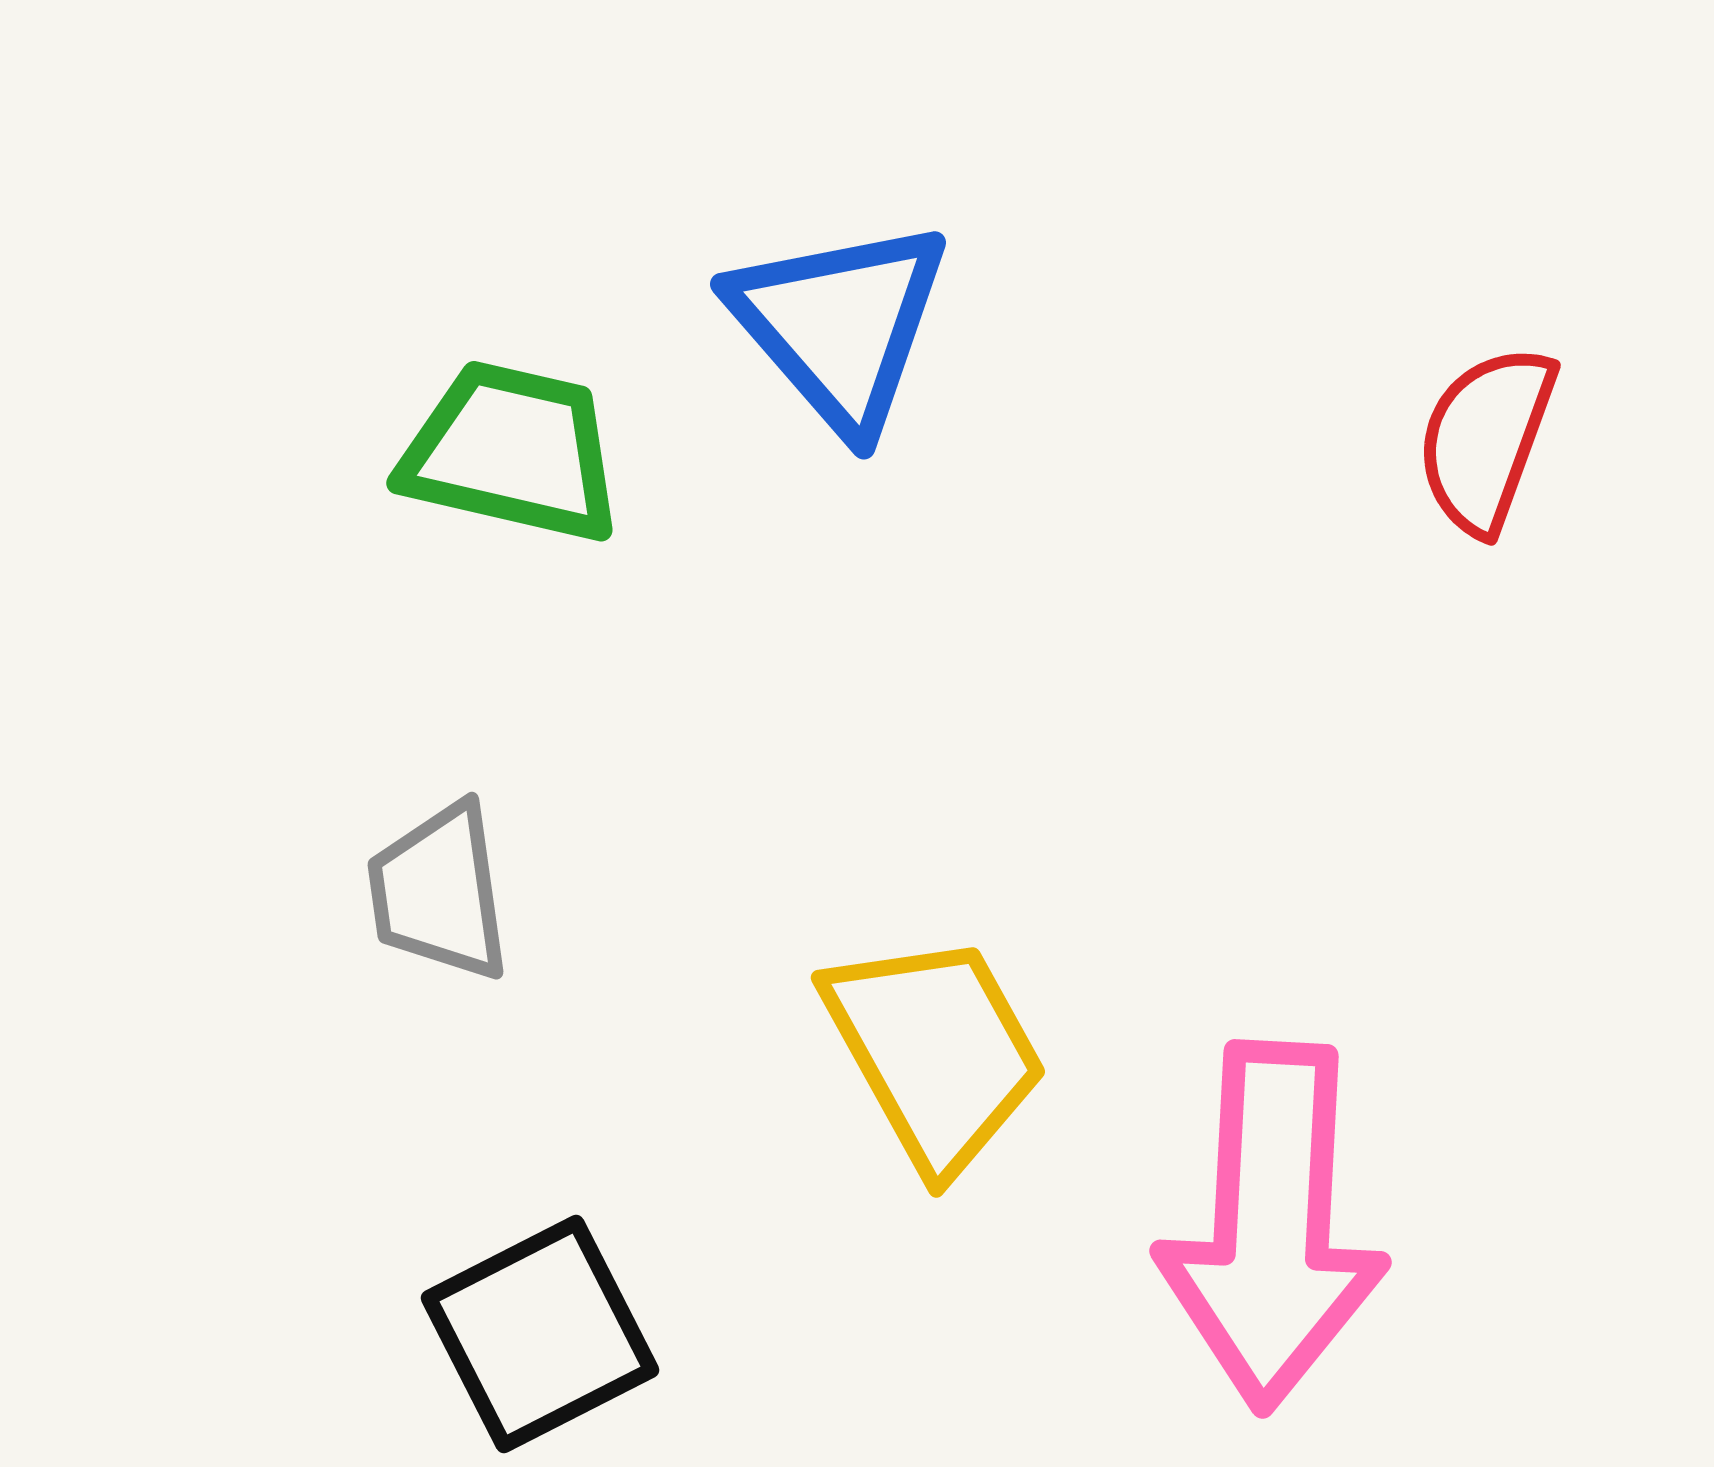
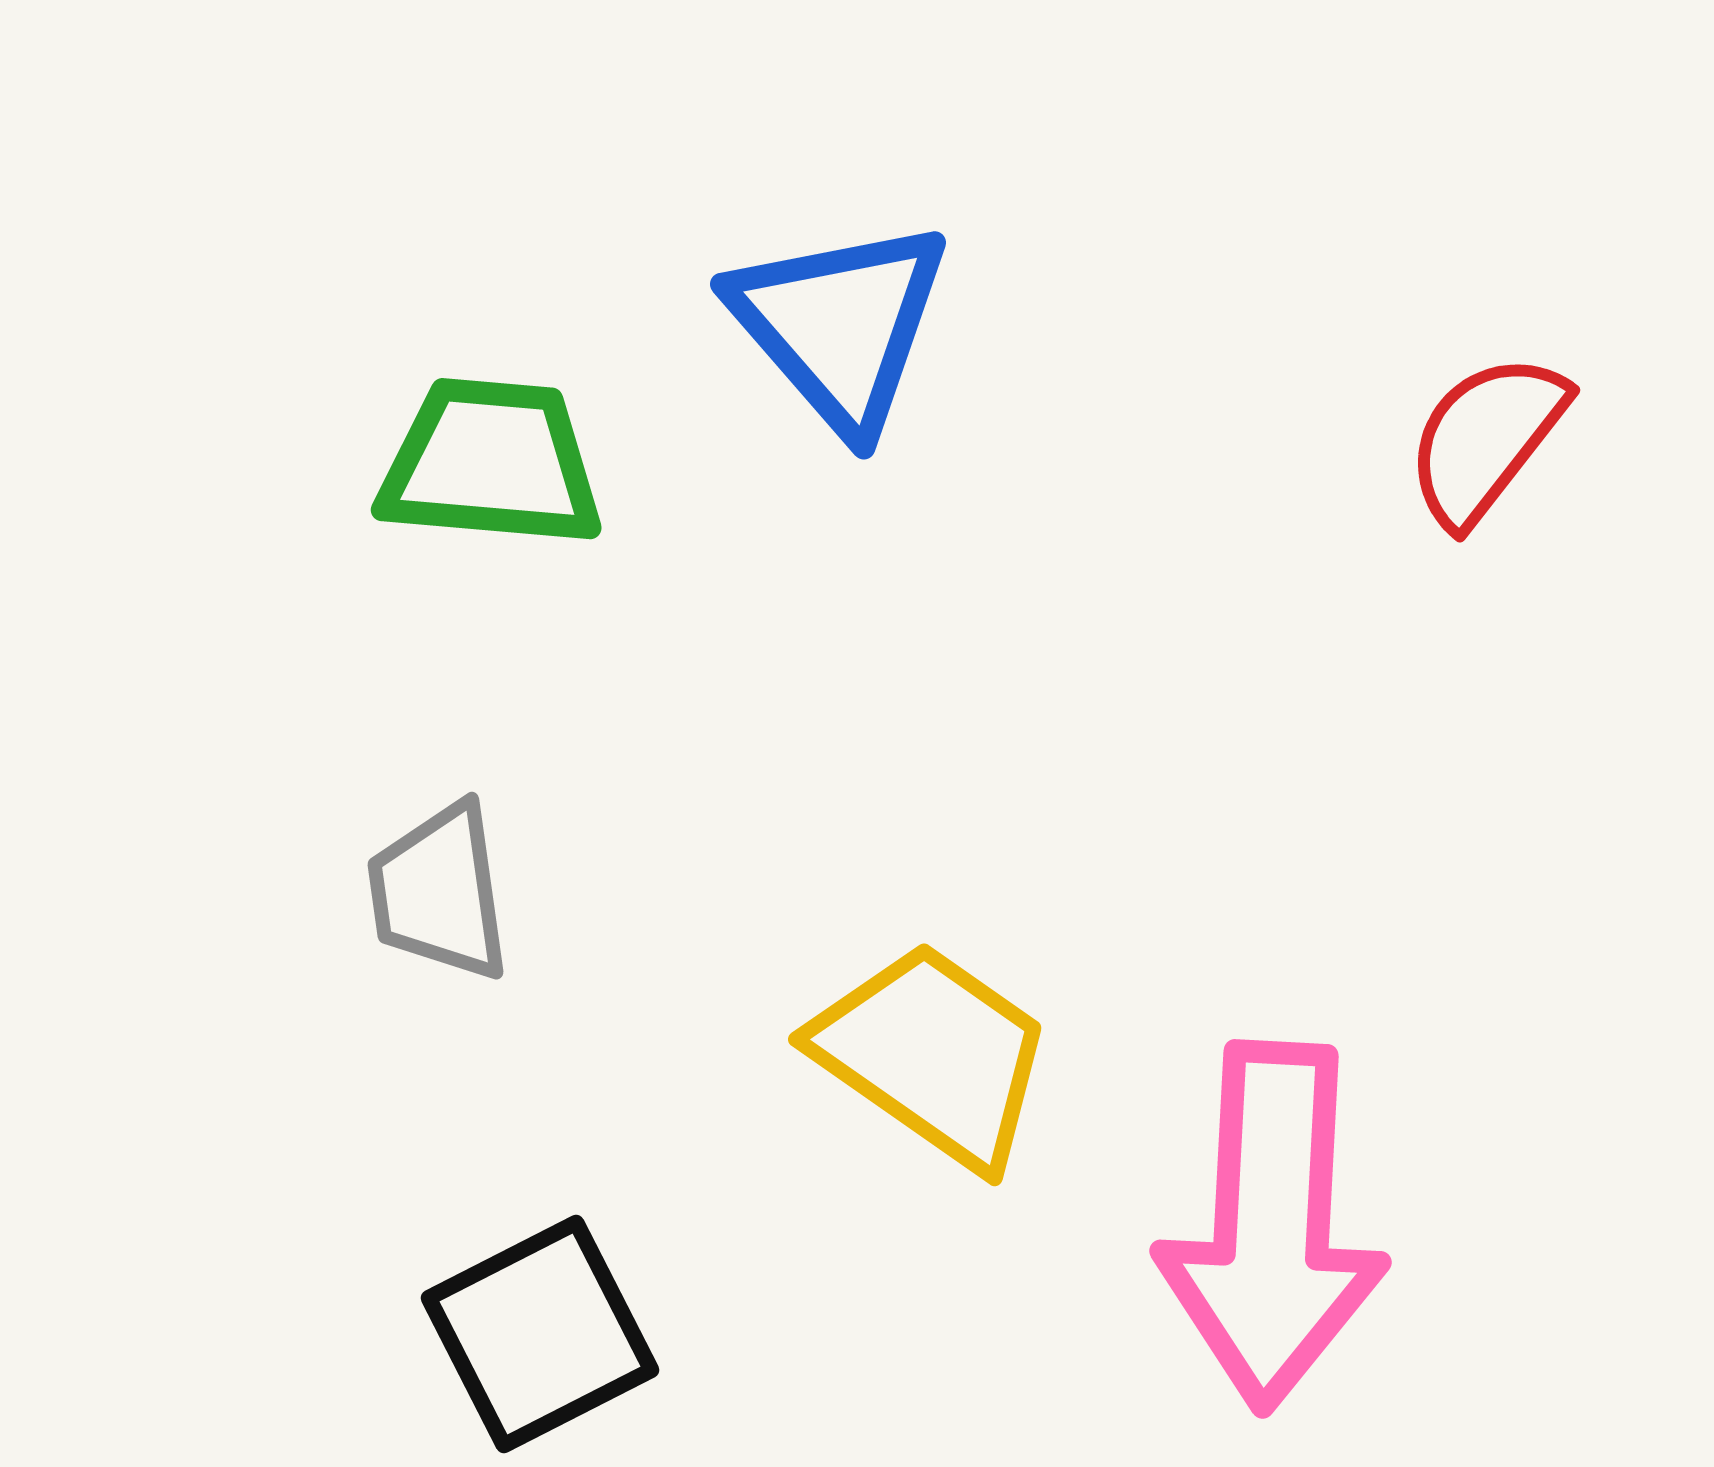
red semicircle: rotated 18 degrees clockwise
green trapezoid: moved 21 px left, 11 px down; rotated 8 degrees counterclockwise
yellow trapezoid: moved 2 px left, 3 px down; rotated 26 degrees counterclockwise
